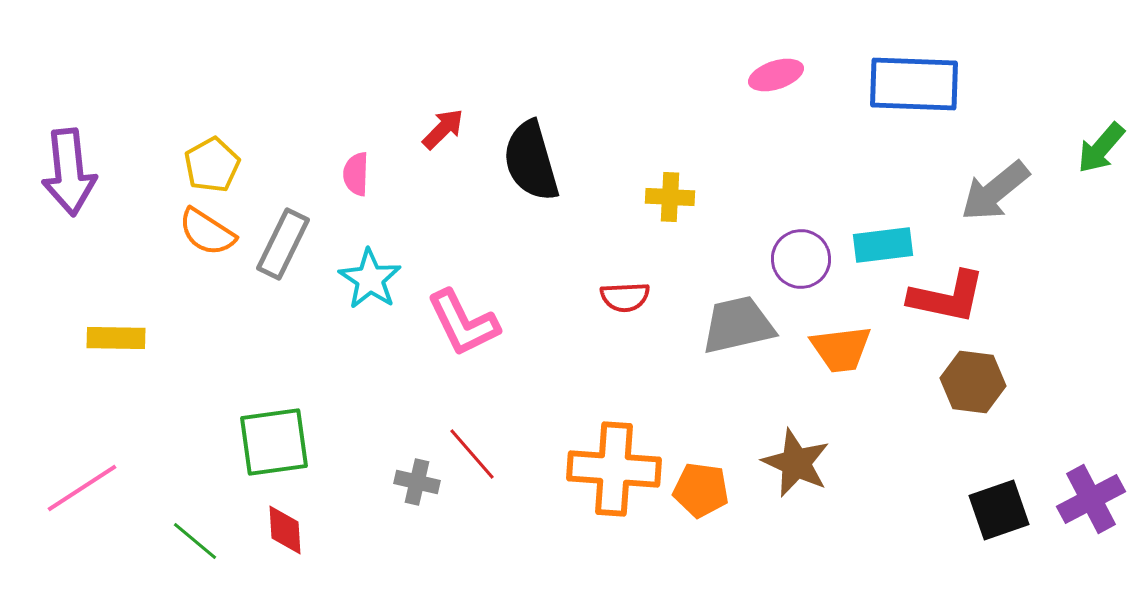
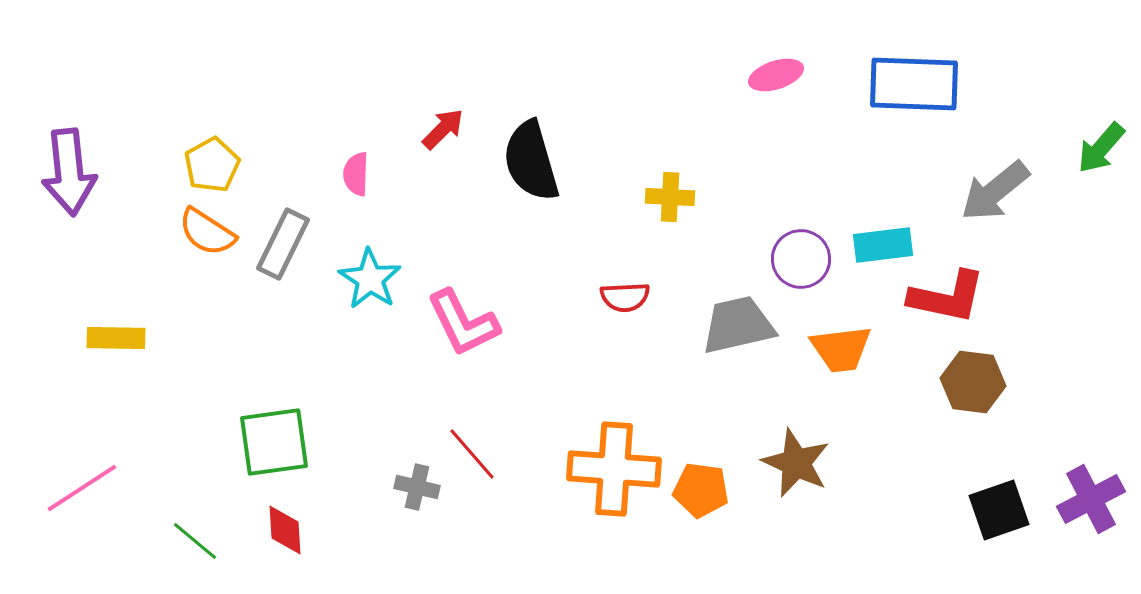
gray cross: moved 5 px down
